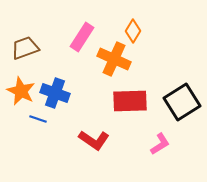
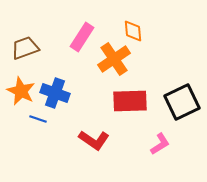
orange diamond: rotated 35 degrees counterclockwise
orange cross: rotated 32 degrees clockwise
black square: rotated 6 degrees clockwise
